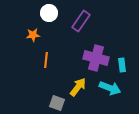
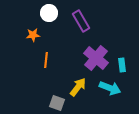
purple rectangle: rotated 65 degrees counterclockwise
purple cross: rotated 25 degrees clockwise
